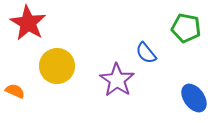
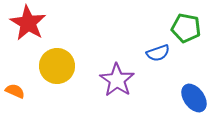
blue semicircle: moved 12 px right; rotated 70 degrees counterclockwise
